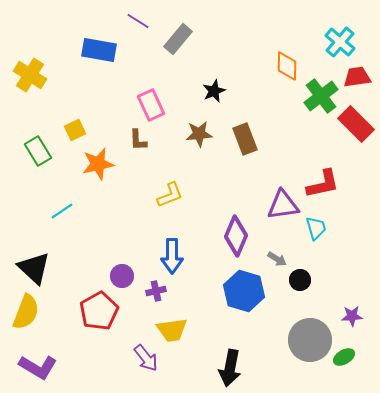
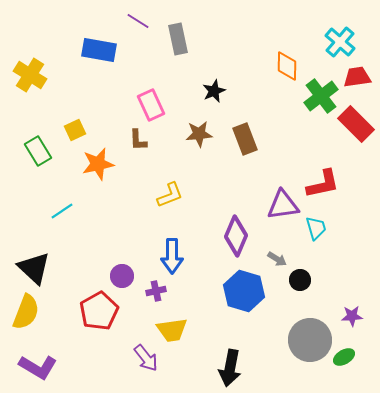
gray rectangle: rotated 52 degrees counterclockwise
